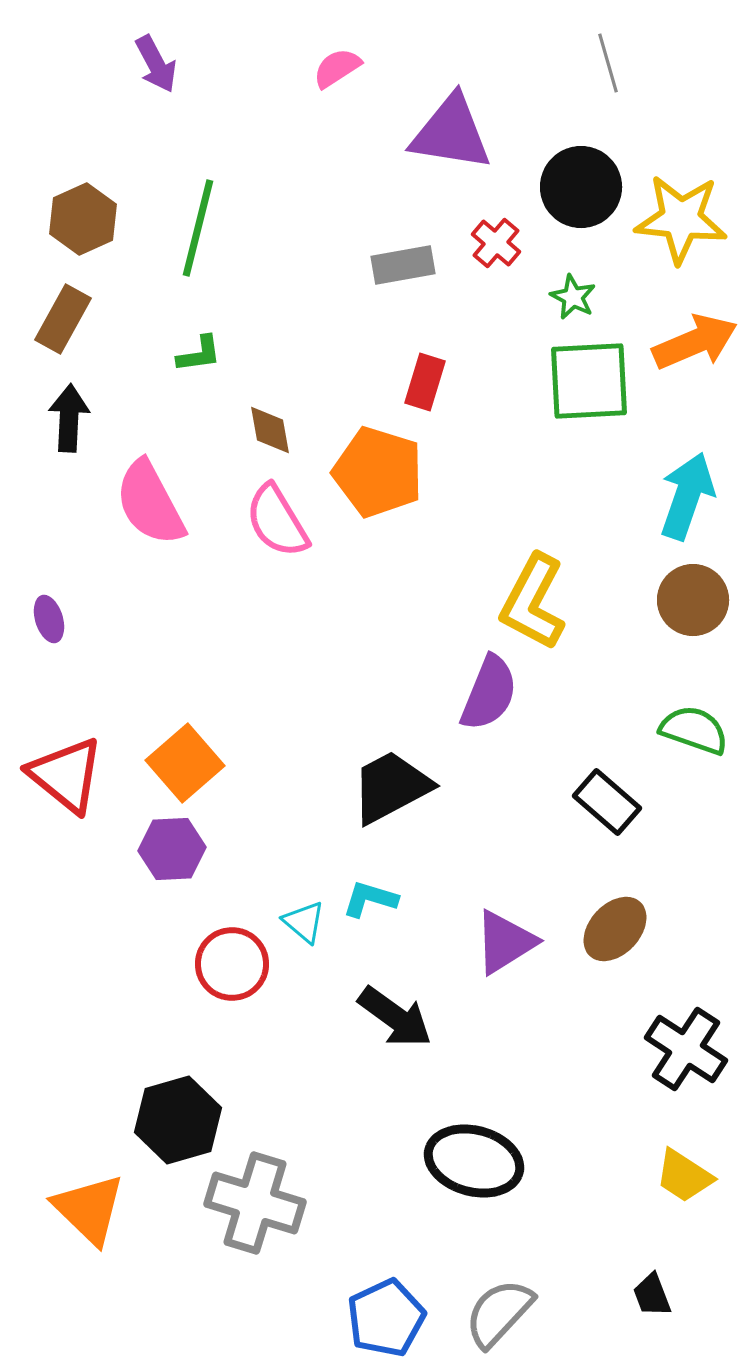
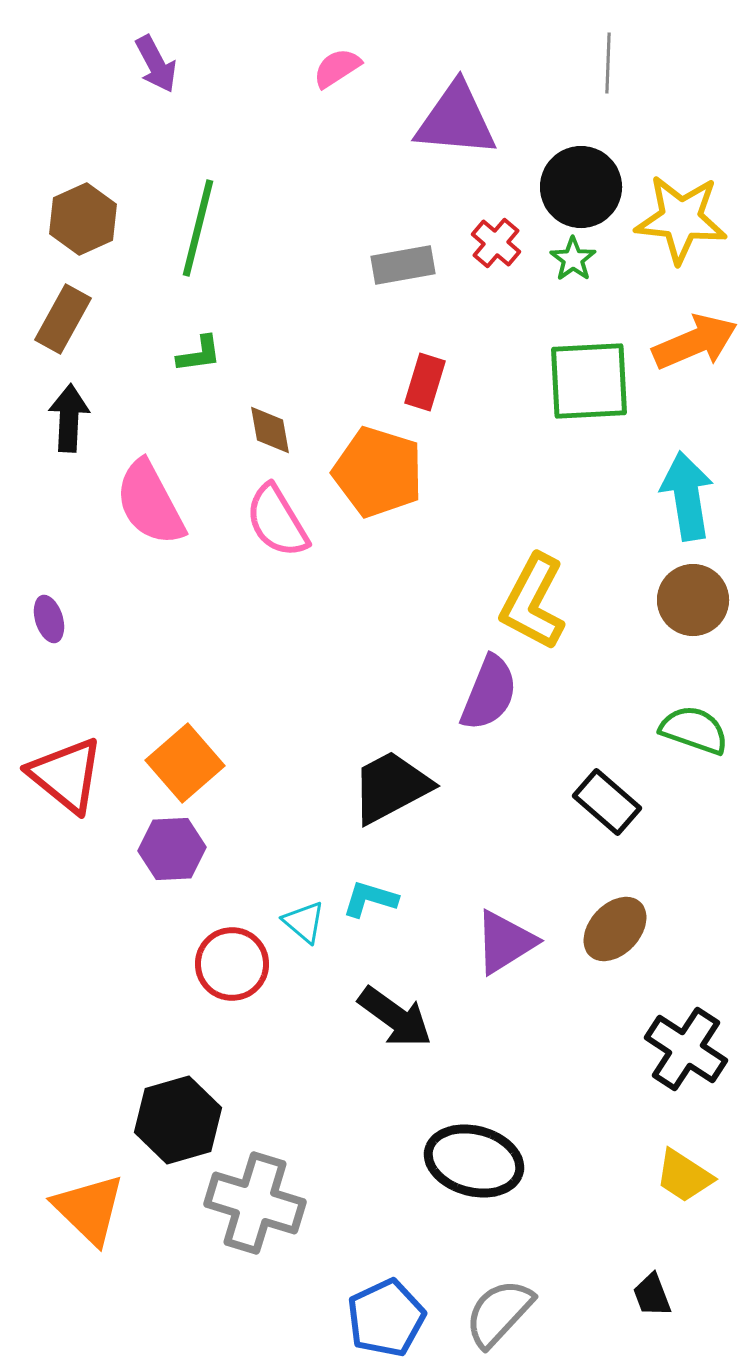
gray line at (608, 63): rotated 18 degrees clockwise
purple triangle at (451, 133): moved 5 px right, 13 px up; rotated 4 degrees counterclockwise
green star at (573, 297): moved 38 px up; rotated 9 degrees clockwise
cyan arrow at (687, 496): rotated 28 degrees counterclockwise
